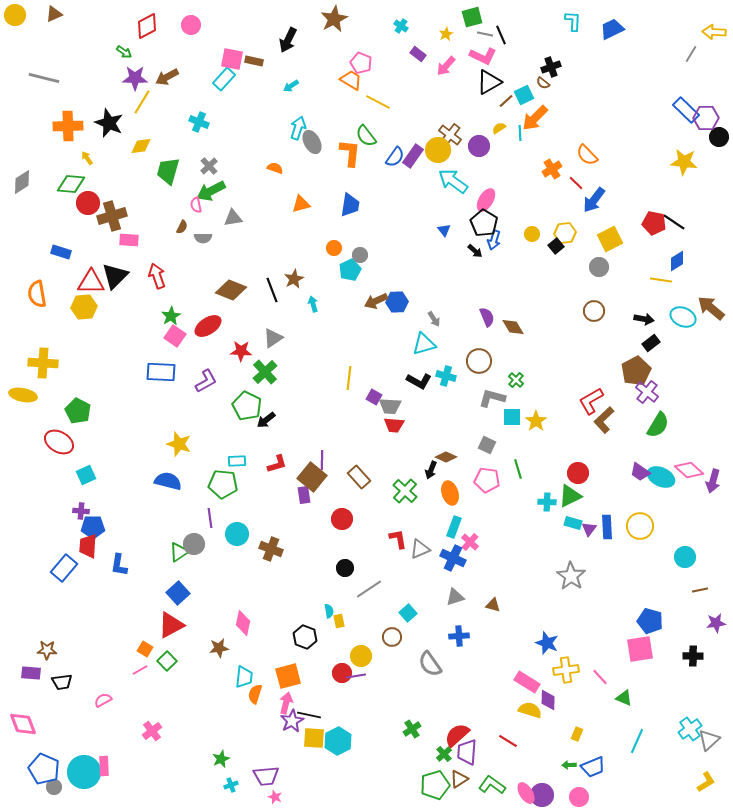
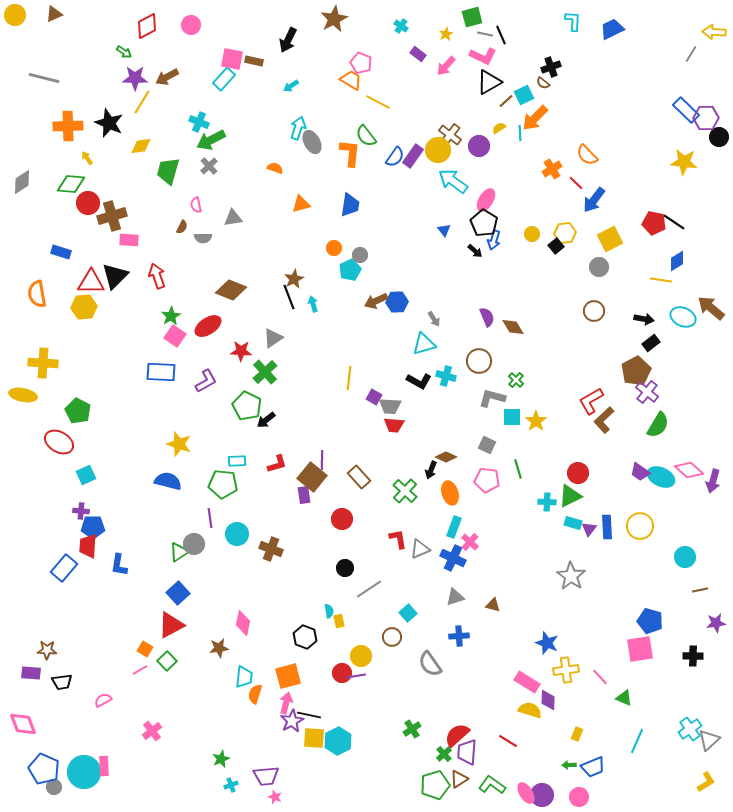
green arrow at (211, 191): moved 51 px up
black line at (272, 290): moved 17 px right, 7 px down
